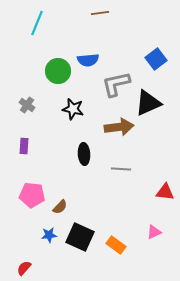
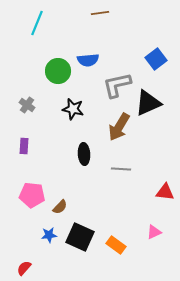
gray L-shape: moved 1 px right, 1 px down
brown arrow: rotated 128 degrees clockwise
